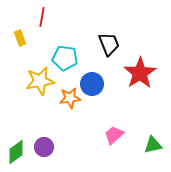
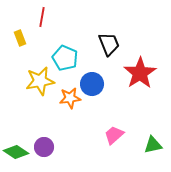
cyan pentagon: rotated 15 degrees clockwise
green diamond: rotated 70 degrees clockwise
